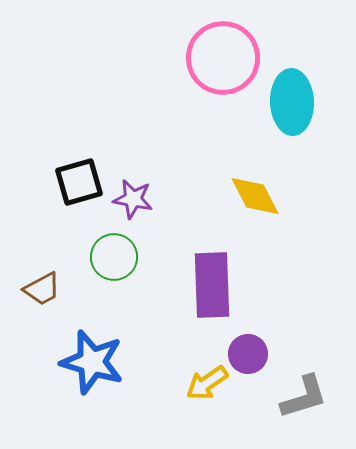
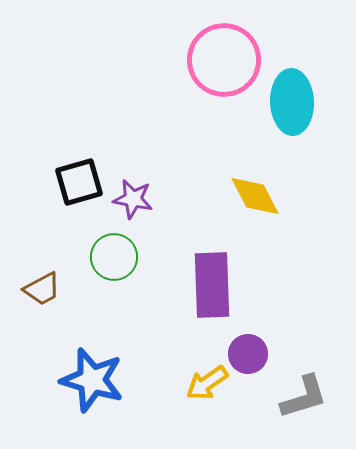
pink circle: moved 1 px right, 2 px down
blue star: moved 18 px down
